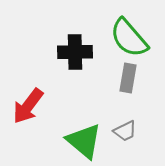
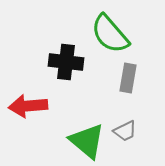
green semicircle: moved 19 px left, 4 px up
black cross: moved 9 px left, 10 px down; rotated 8 degrees clockwise
red arrow: rotated 48 degrees clockwise
green triangle: moved 3 px right
